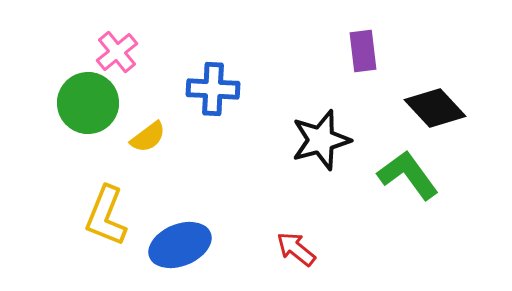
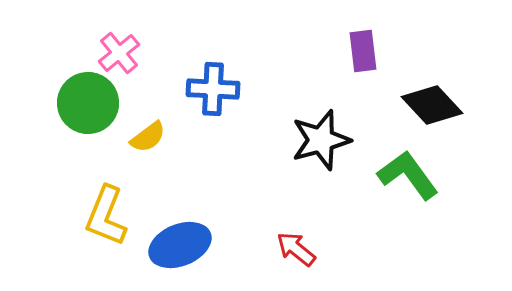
pink cross: moved 2 px right, 1 px down
black diamond: moved 3 px left, 3 px up
